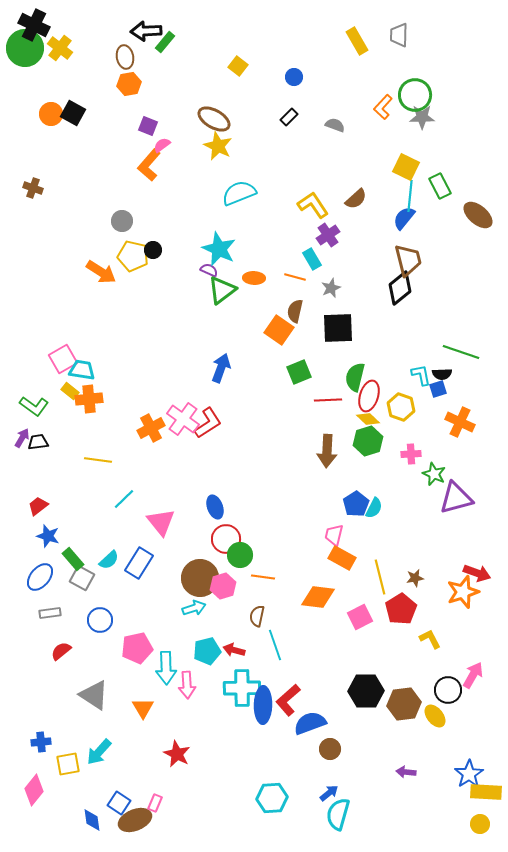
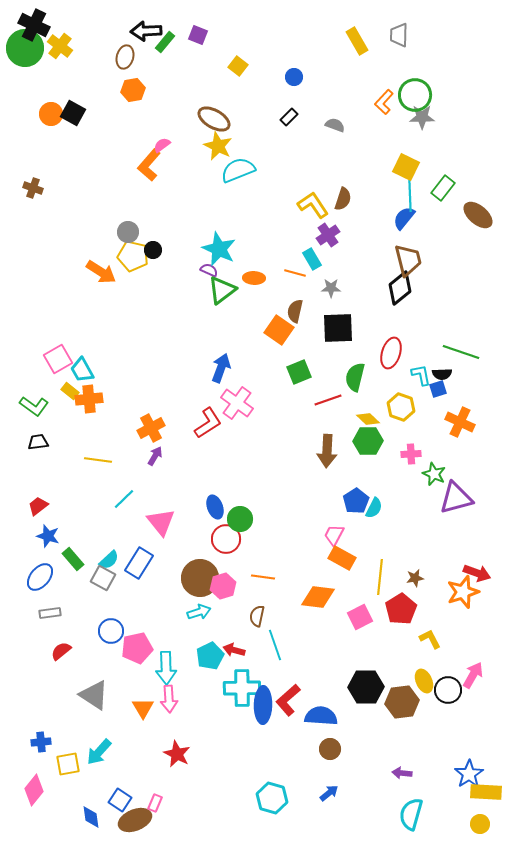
yellow cross at (60, 48): moved 2 px up
brown ellipse at (125, 57): rotated 25 degrees clockwise
orange hexagon at (129, 84): moved 4 px right, 6 px down
orange L-shape at (383, 107): moved 1 px right, 5 px up
purple square at (148, 126): moved 50 px right, 91 px up
green rectangle at (440, 186): moved 3 px right, 2 px down; rotated 65 degrees clockwise
cyan semicircle at (239, 193): moved 1 px left, 23 px up
cyan line at (410, 196): rotated 8 degrees counterclockwise
brown semicircle at (356, 199): moved 13 px left; rotated 30 degrees counterclockwise
gray circle at (122, 221): moved 6 px right, 11 px down
orange line at (295, 277): moved 4 px up
gray star at (331, 288): rotated 24 degrees clockwise
pink square at (63, 359): moved 5 px left
cyan trapezoid at (82, 370): rotated 128 degrees counterclockwise
red ellipse at (369, 396): moved 22 px right, 43 px up
red line at (328, 400): rotated 16 degrees counterclockwise
pink cross at (183, 419): moved 54 px right, 16 px up
purple arrow at (22, 438): moved 133 px right, 18 px down
green hexagon at (368, 441): rotated 16 degrees clockwise
blue pentagon at (356, 504): moved 3 px up
pink trapezoid at (334, 535): rotated 15 degrees clockwise
green circle at (240, 555): moved 36 px up
yellow line at (380, 577): rotated 20 degrees clockwise
gray square at (82, 578): moved 21 px right
cyan arrow at (194, 608): moved 5 px right, 4 px down
blue circle at (100, 620): moved 11 px right, 11 px down
cyan pentagon at (207, 651): moved 3 px right, 5 px down; rotated 12 degrees counterclockwise
pink arrow at (187, 685): moved 18 px left, 14 px down
black hexagon at (366, 691): moved 4 px up
brown hexagon at (404, 704): moved 2 px left, 2 px up
yellow ellipse at (435, 716): moved 11 px left, 35 px up; rotated 15 degrees clockwise
blue semicircle at (310, 723): moved 11 px right, 7 px up; rotated 24 degrees clockwise
purple arrow at (406, 772): moved 4 px left, 1 px down
cyan hexagon at (272, 798): rotated 20 degrees clockwise
blue square at (119, 803): moved 1 px right, 3 px up
cyan semicircle at (338, 814): moved 73 px right
blue diamond at (92, 820): moved 1 px left, 3 px up
